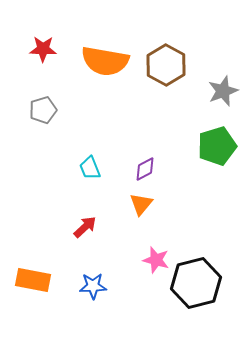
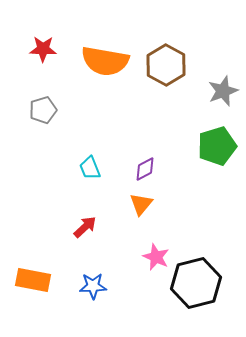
pink star: moved 3 px up; rotated 8 degrees clockwise
